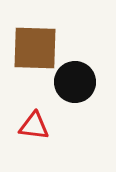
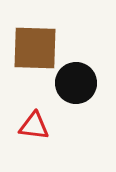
black circle: moved 1 px right, 1 px down
